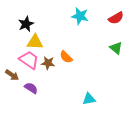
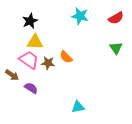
black star: moved 4 px right, 3 px up
green triangle: rotated 16 degrees clockwise
cyan triangle: moved 11 px left, 8 px down
